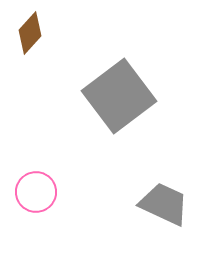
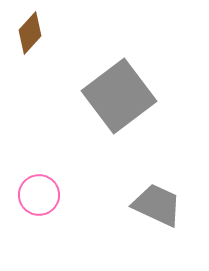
pink circle: moved 3 px right, 3 px down
gray trapezoid: moved 7 px left, 1 px down
